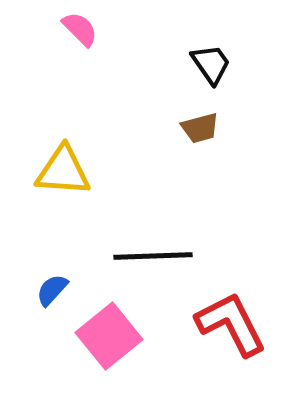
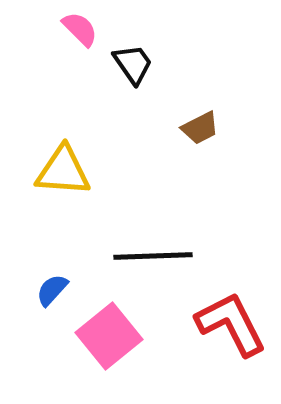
black trapezoid: moved 78 px left
brown trapezoid: rotated 12 degrees counterclockwise
